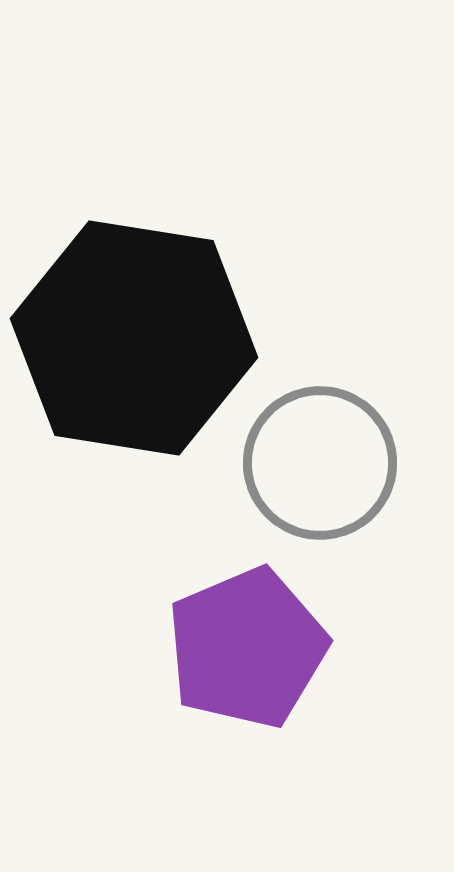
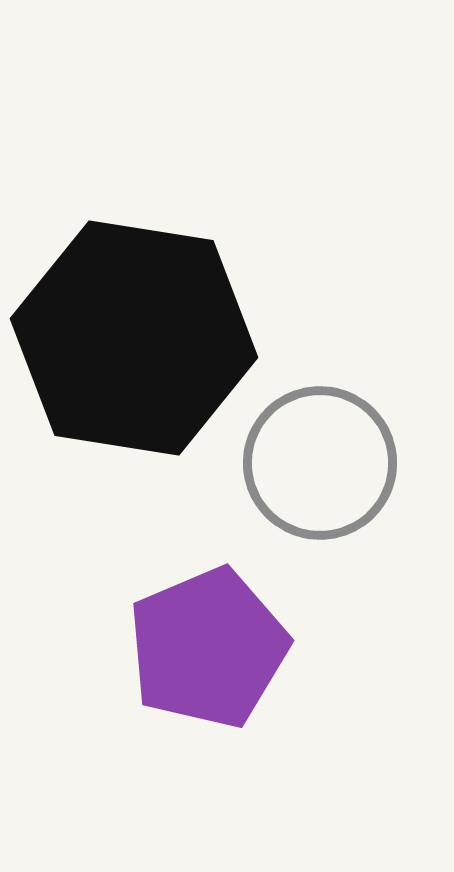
purple pentagon: moved 39 px left
